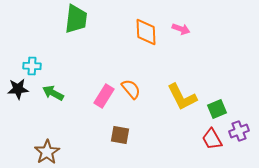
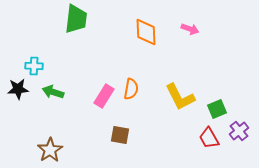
pink arrow: moved 9 px right
cyan cross: moved 2 px right
orange semicircle: rotated 50 degrees clockwise
green arrow: moved 1 px up; rotated 10 degrees counterclockwise
yellow L-shape: moved 2 px left
purple cross: rotated 18 degrees counterclockwise
red trapezoid: moved 3 px left, 1 px up
brown star: moved 3 px right, 2 px up
